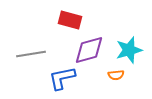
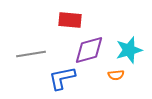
red rectangle: rotated 10 degrees counterclockwise
